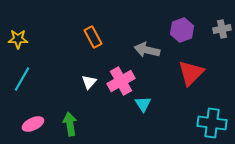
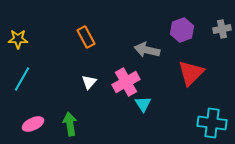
orange rectangle: moved 7 px left
pink cross: moved 5 px right, 1 px down
